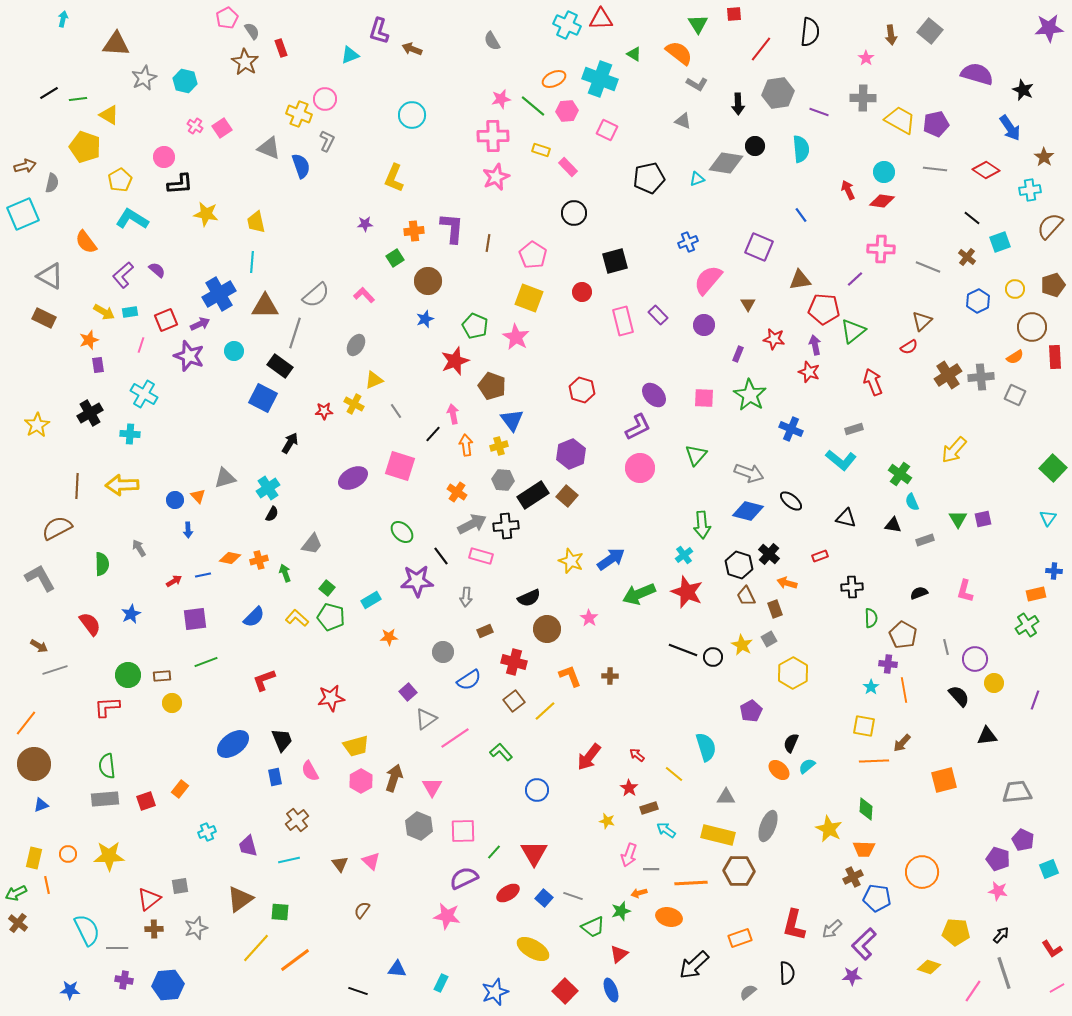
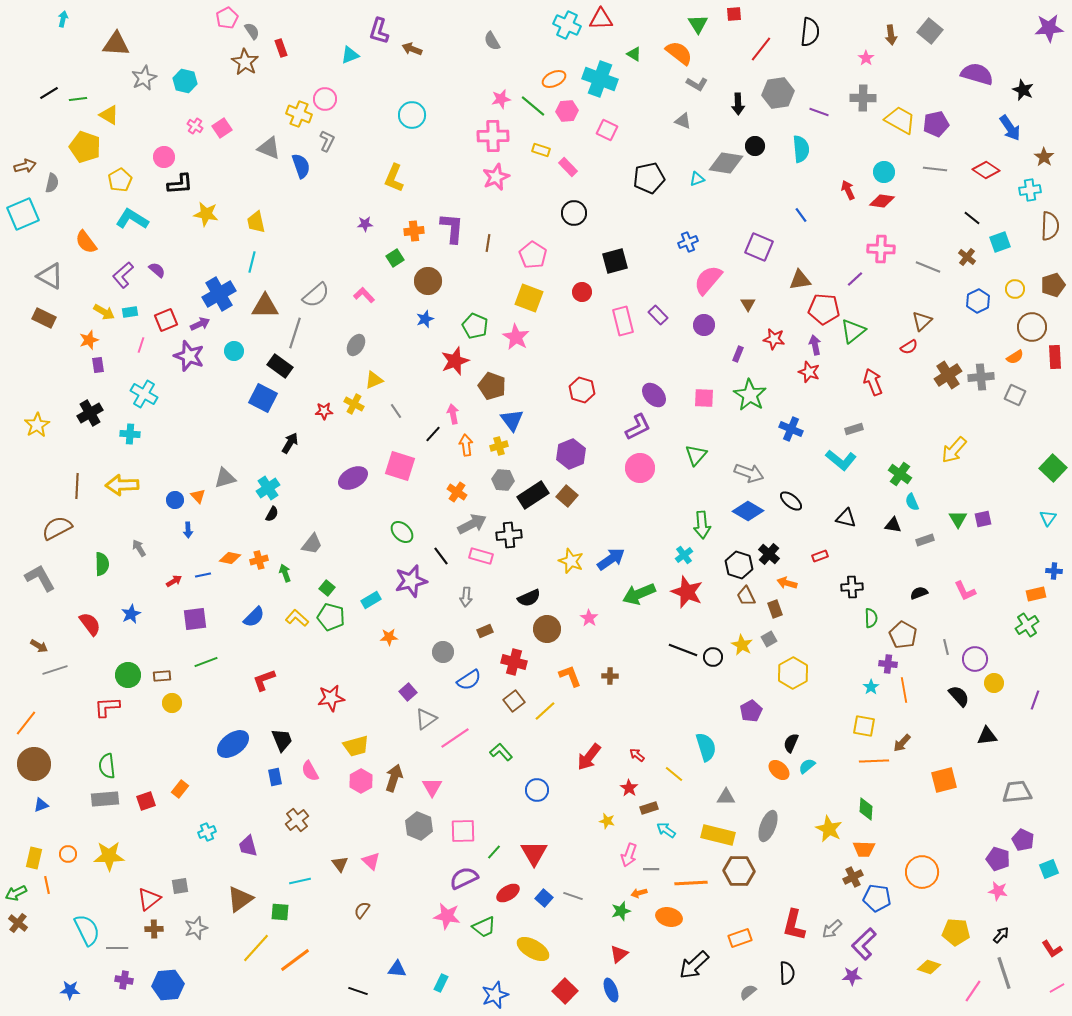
brown semicircle at (1050, 226): rotated 140 degrees clockwise
cyan line at (252, 262): rotated 10 degrees clockwise
blue diamond at (748, 511): rotated 16 degrees clockwise
black cross at (506, 526): moved 3 px right, 9 px down
purple star at (417, 581): moved 6 px left; rotated 12 degrees counterclockwise
pink L-shape at (965, 591): rotated 40 degrees counterclockwise
cyan line at (289, 860): moved 11 px right, 21 px down
green trapezoid at (593, 927): moved 109 px left
blue star at (495, 992): moved 3 px down
